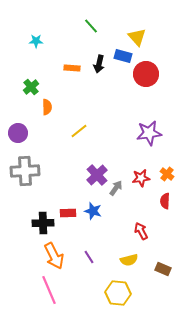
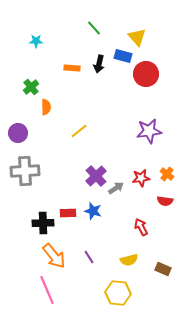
green line: moved 3 px right, 2 px down
orange semicircle: moved 1 px left
purple star: moved 2 px up
purple cross: moved 1 px left, 1 px down
gray arrow: rotated 21 degrees clockwise
red semicircle: rotated 84 degrees counterclockwise
red arrow: moved 4 px up
orange arrow: rotated 12 degrees counterclockwise
pink line: moved 2 px left
